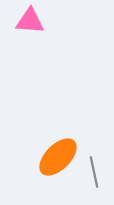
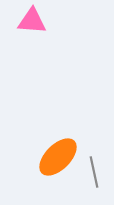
pink triangle: moved 2 px right
